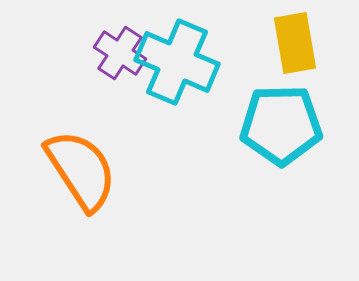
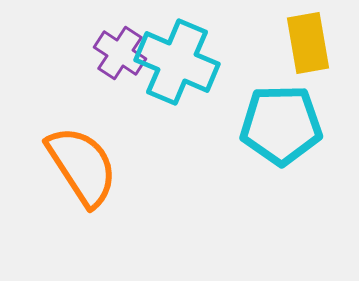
yellow rectangle: moved 13 px right
orange semicircle: moved 1 px right, 4 px up
